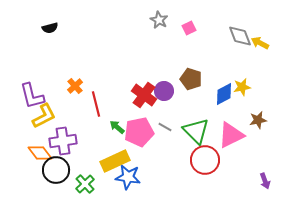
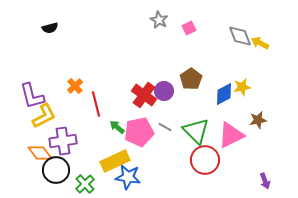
brown pentagon: rotated 20 degrees clockwise
